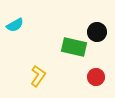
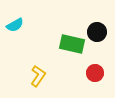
green rectangle: moved 2 px left, 3 px up
red circle: moved 1 px left, 4 px up
